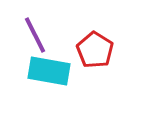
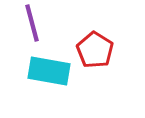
purple line: moved 3 px left, 12 px up; rotated 12 degrees clockwise
